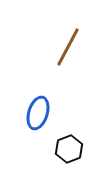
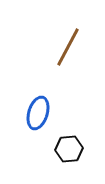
black hexagon: rotated 16 degrees clockwise
